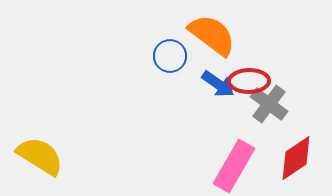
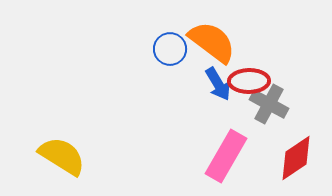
orange semicircle: moved 7 px down
blue circle: moved 7 px up
blue arrow: rotated 24 degrees clockwise
gray cross: rotated 9 degrees counterclockwise
yellow semicircle: moved 22 px right
pink rectangle: moved 8 px left, 10 px up
